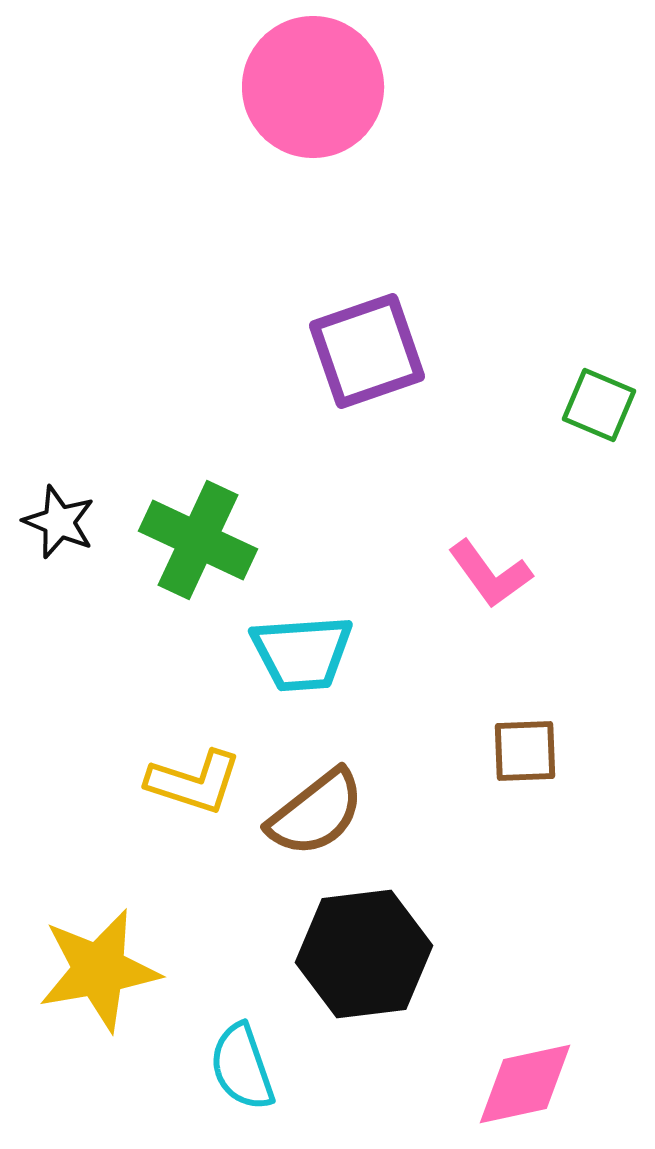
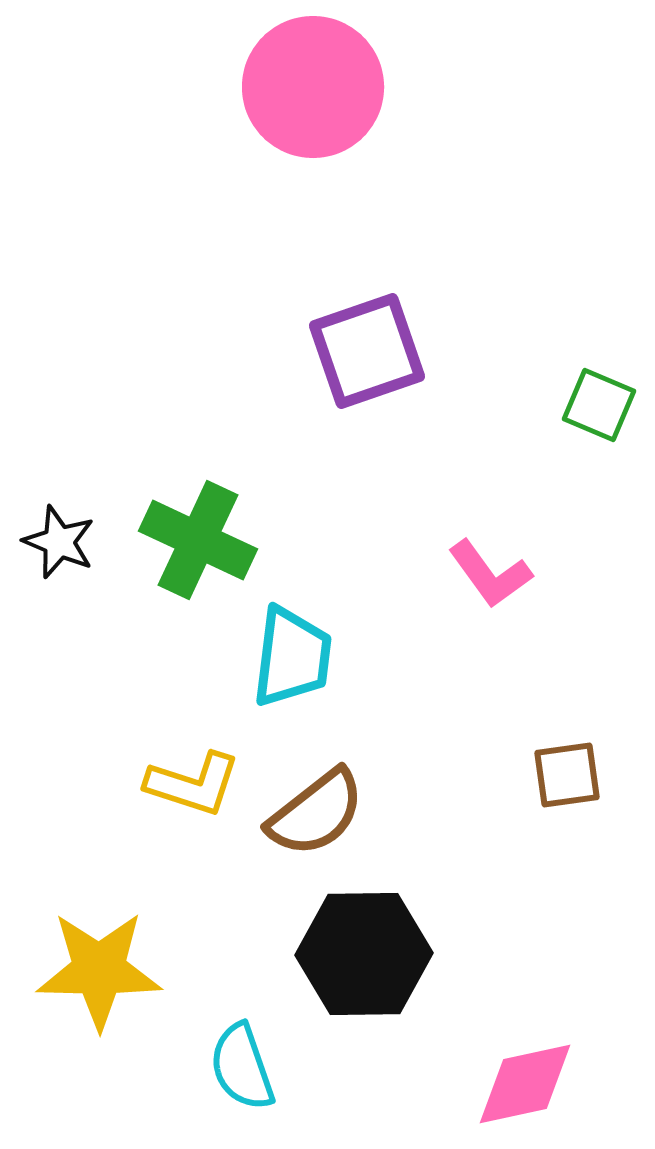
black star: moved 20 px down
cyan trapezoid: moved 10 px left, 4 px down; rotated 79 degrees counterclockwise
brown square: moved 42 px right, 24 px down; rotated 6 degrees counterclockwise
yellow L-shape: moved 1 px left, 2 px down
black hexagon: rotated 6 degrees clockwise
yellow star: rotated 11 degrees clockwise
